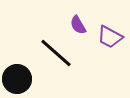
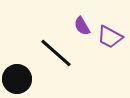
purple semicircle: moved 4 px right, 1 px down
